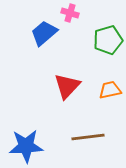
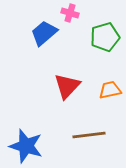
green pentagon: moved 3 px left, 3 px up
brown line: moved 1 px right, 2 px up
blue star: rotated 20 degrees clockwise
